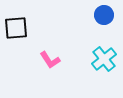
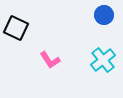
black square: rotated 30 degrees clockwise
cyan cross: moved 1 px left, 1 px down
